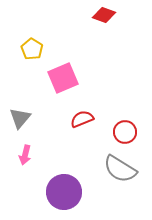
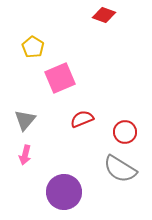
yellow pentagon: moved 1 px right, 2 px up
pink square: moved 3 px left
gray triangle: moved 5 px right, 2 px down
